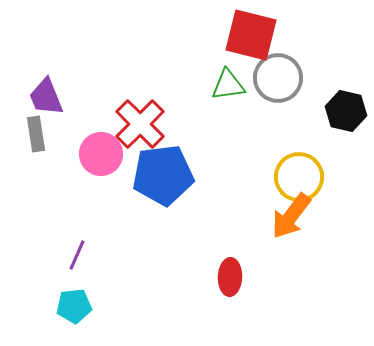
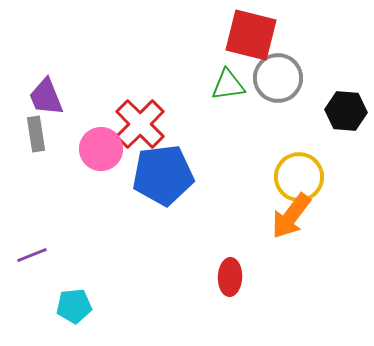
black hexagon: rotated 9 degrees counterclockwise
pink circle: moved 5 px up
purple line: moved 45 px left; rotated 44 degrees clockwise
